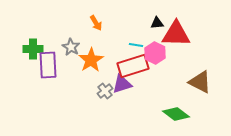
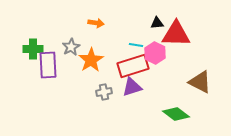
orange arrow: rotated 49 degrees counterclockwise
gray star: rotated 12 degrees clockwise
purple triangle: moved 10 px right, 3 px down
gray cross: moved 1 px left, 1 px down; rotated 28 degrees clockwise
